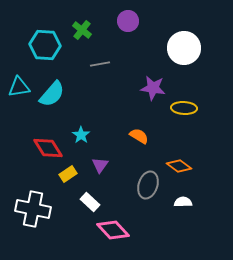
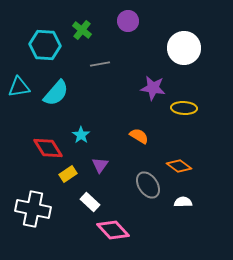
cyan semicircle: moved 4 px right, 1 px up
gray ellipse: rotated 52 degrees counterclockwise
